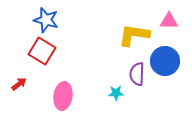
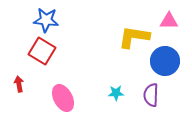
blue star: rotated 10 degrees counterclockwise
yellow L-shape: moved 2 px down
purple semicircle: moved 14 px right, 21 px down
red arrow: rotated 63 degrees counterclockwise
pink ellipse: moved 2 px down; rotated 36 degrees counterclockwise
